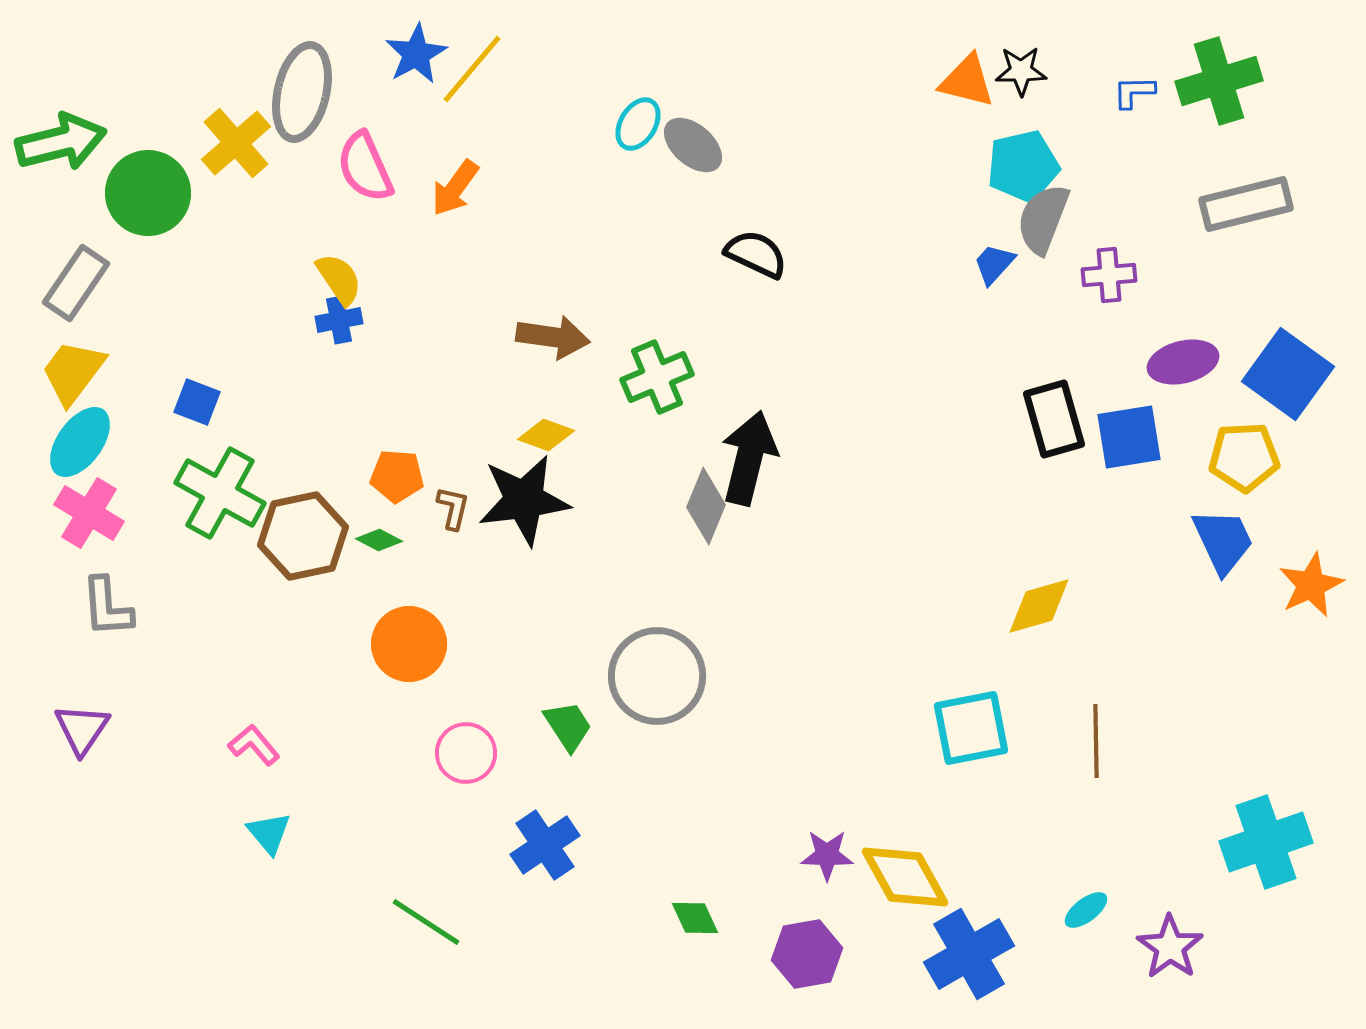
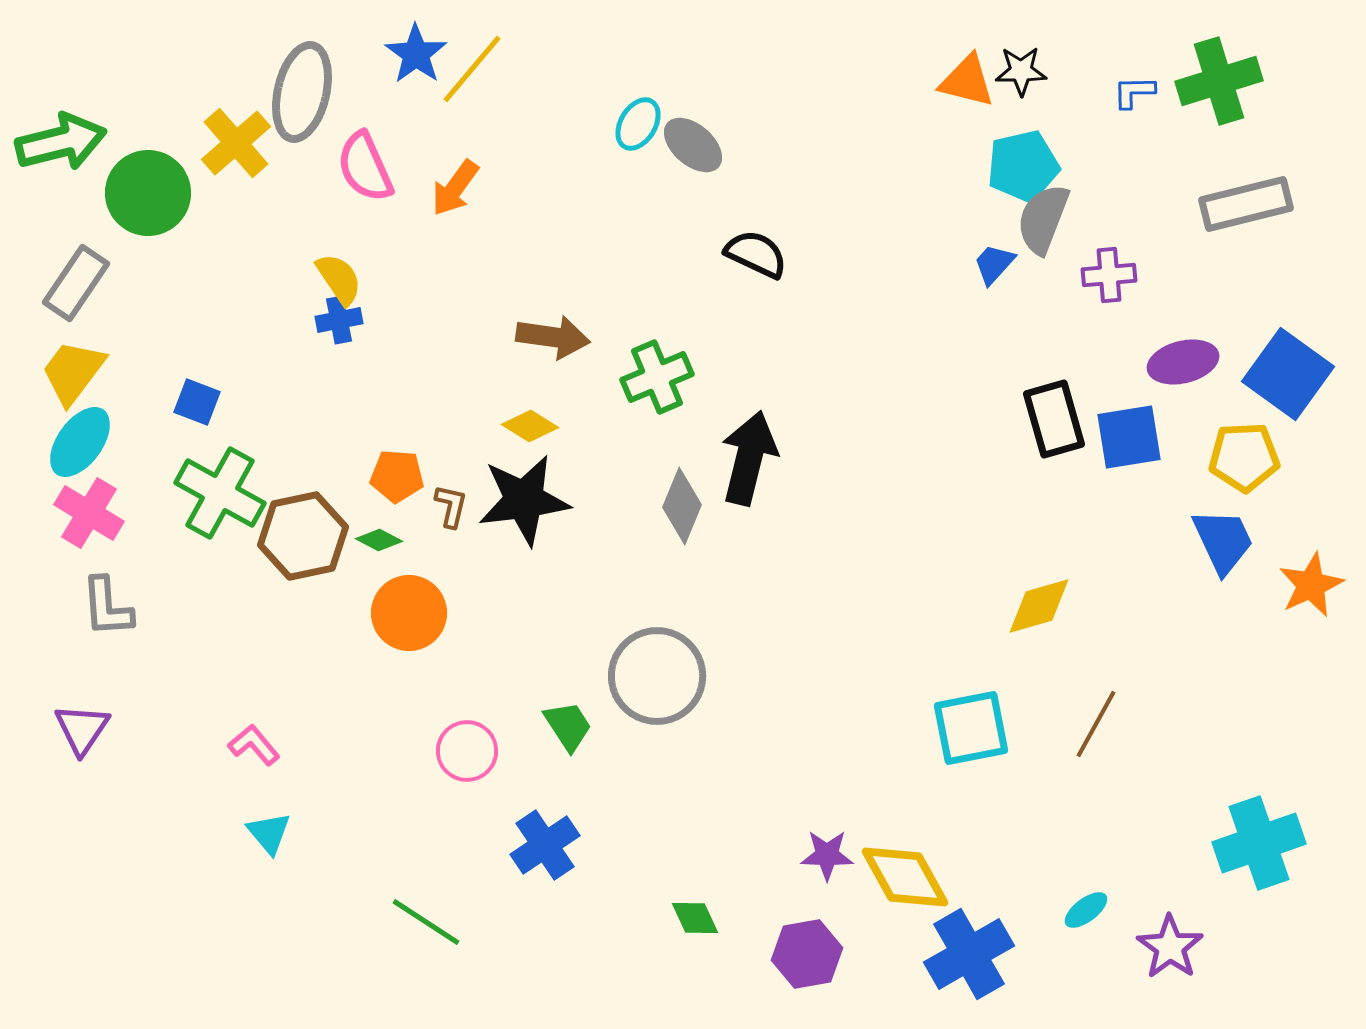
blue star at (416, 54): rotated 8 degrees counterclockwise
yellow diamond at (546, 435): moved 16 px left, 9 px up; rotated 12 degrees clockwise
gray diamond at (706, 506): moved 24 px left
brown L-shape at (453, 508): moved 2 px left, 2 px up
orange circle at (409, 644): moved 31 px up
brown line at (1096, 741): moved 17 px up; rotated 30 degrees clockwise
pink circle at (466, 753): moved 1 px right, 2 px up
cyan cross at (1266, 842): moved 7 px left, 1 px down
